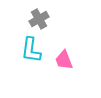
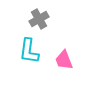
cyan L-shape: moved 2 px left, 1 px down
